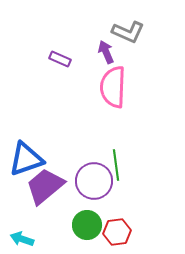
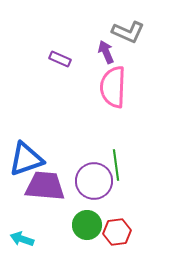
purple trapezoid: rotated 45 degrees clockwise
